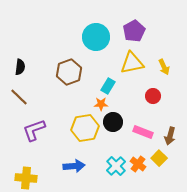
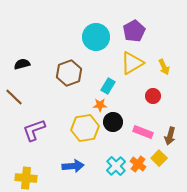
yellow triangle: rotated 20 degrees counterclockwise
black semicircle: moved 2 px right, 3 px up; rotated 112 degrees counterclockwise
brown hexagon: moved 1 px down
brown line: moved 5 px left
orange star: moved 1 px left, 1 px down
blue arrow: moved 1 px left
